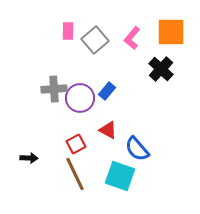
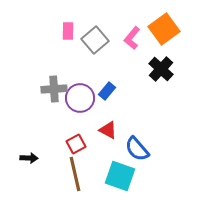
orange square: moved 7 px left, 3 px up; rotated 36 degrees counterclockwise
brown line: rotated 12 degrees clockwise
